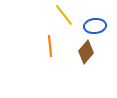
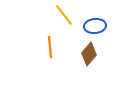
orange line: moved 1 px down
brown diamond: moved 3 px right, 2 px down
